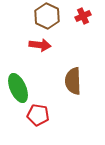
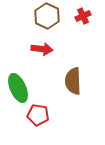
red arrow: moved 2 px right, 4 px down
